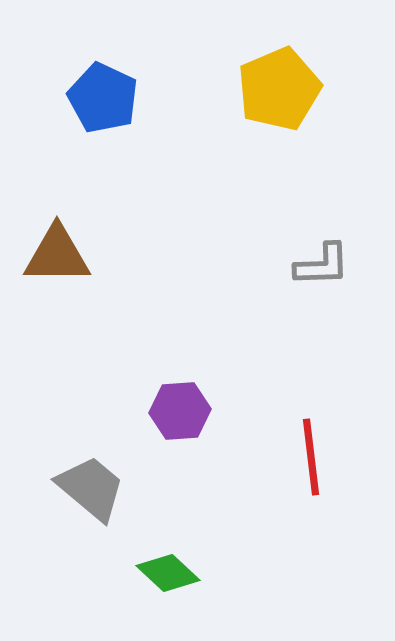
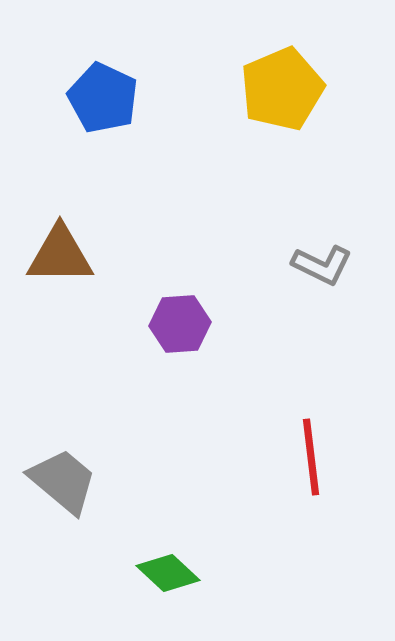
yellow pentagon: moved 3 px right
brown triangle: moved 3 px right
gray L-shape: rotated 28 degrees clockwise
purple hexagon: moved 87 px up
gray trapezoid: moved 28 px left, 7 px up
